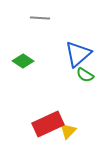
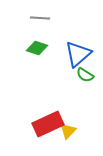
green diamond: moved 14 px right, 13 px up; rotated 15 degrees counterclockwise
